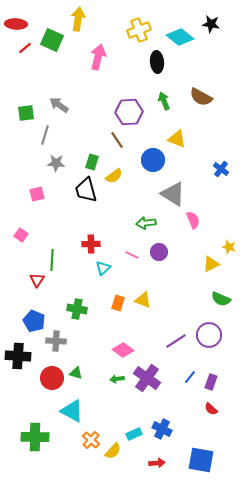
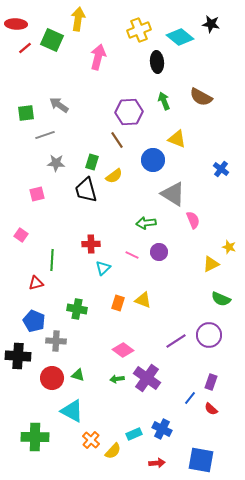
gray line at (45, 135): rotated 54 degrees clockwise
red triangle at (37, 280): moved 1 px left, 3 px down; rotated 42 degrees clockwise
green triangle at (76, 373): moved 2 px right, 2 px down
blue line at (190, 377): moved 21 px down
